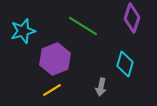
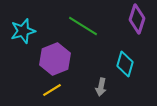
purple diamond: moved 5 px right, 1 px down
